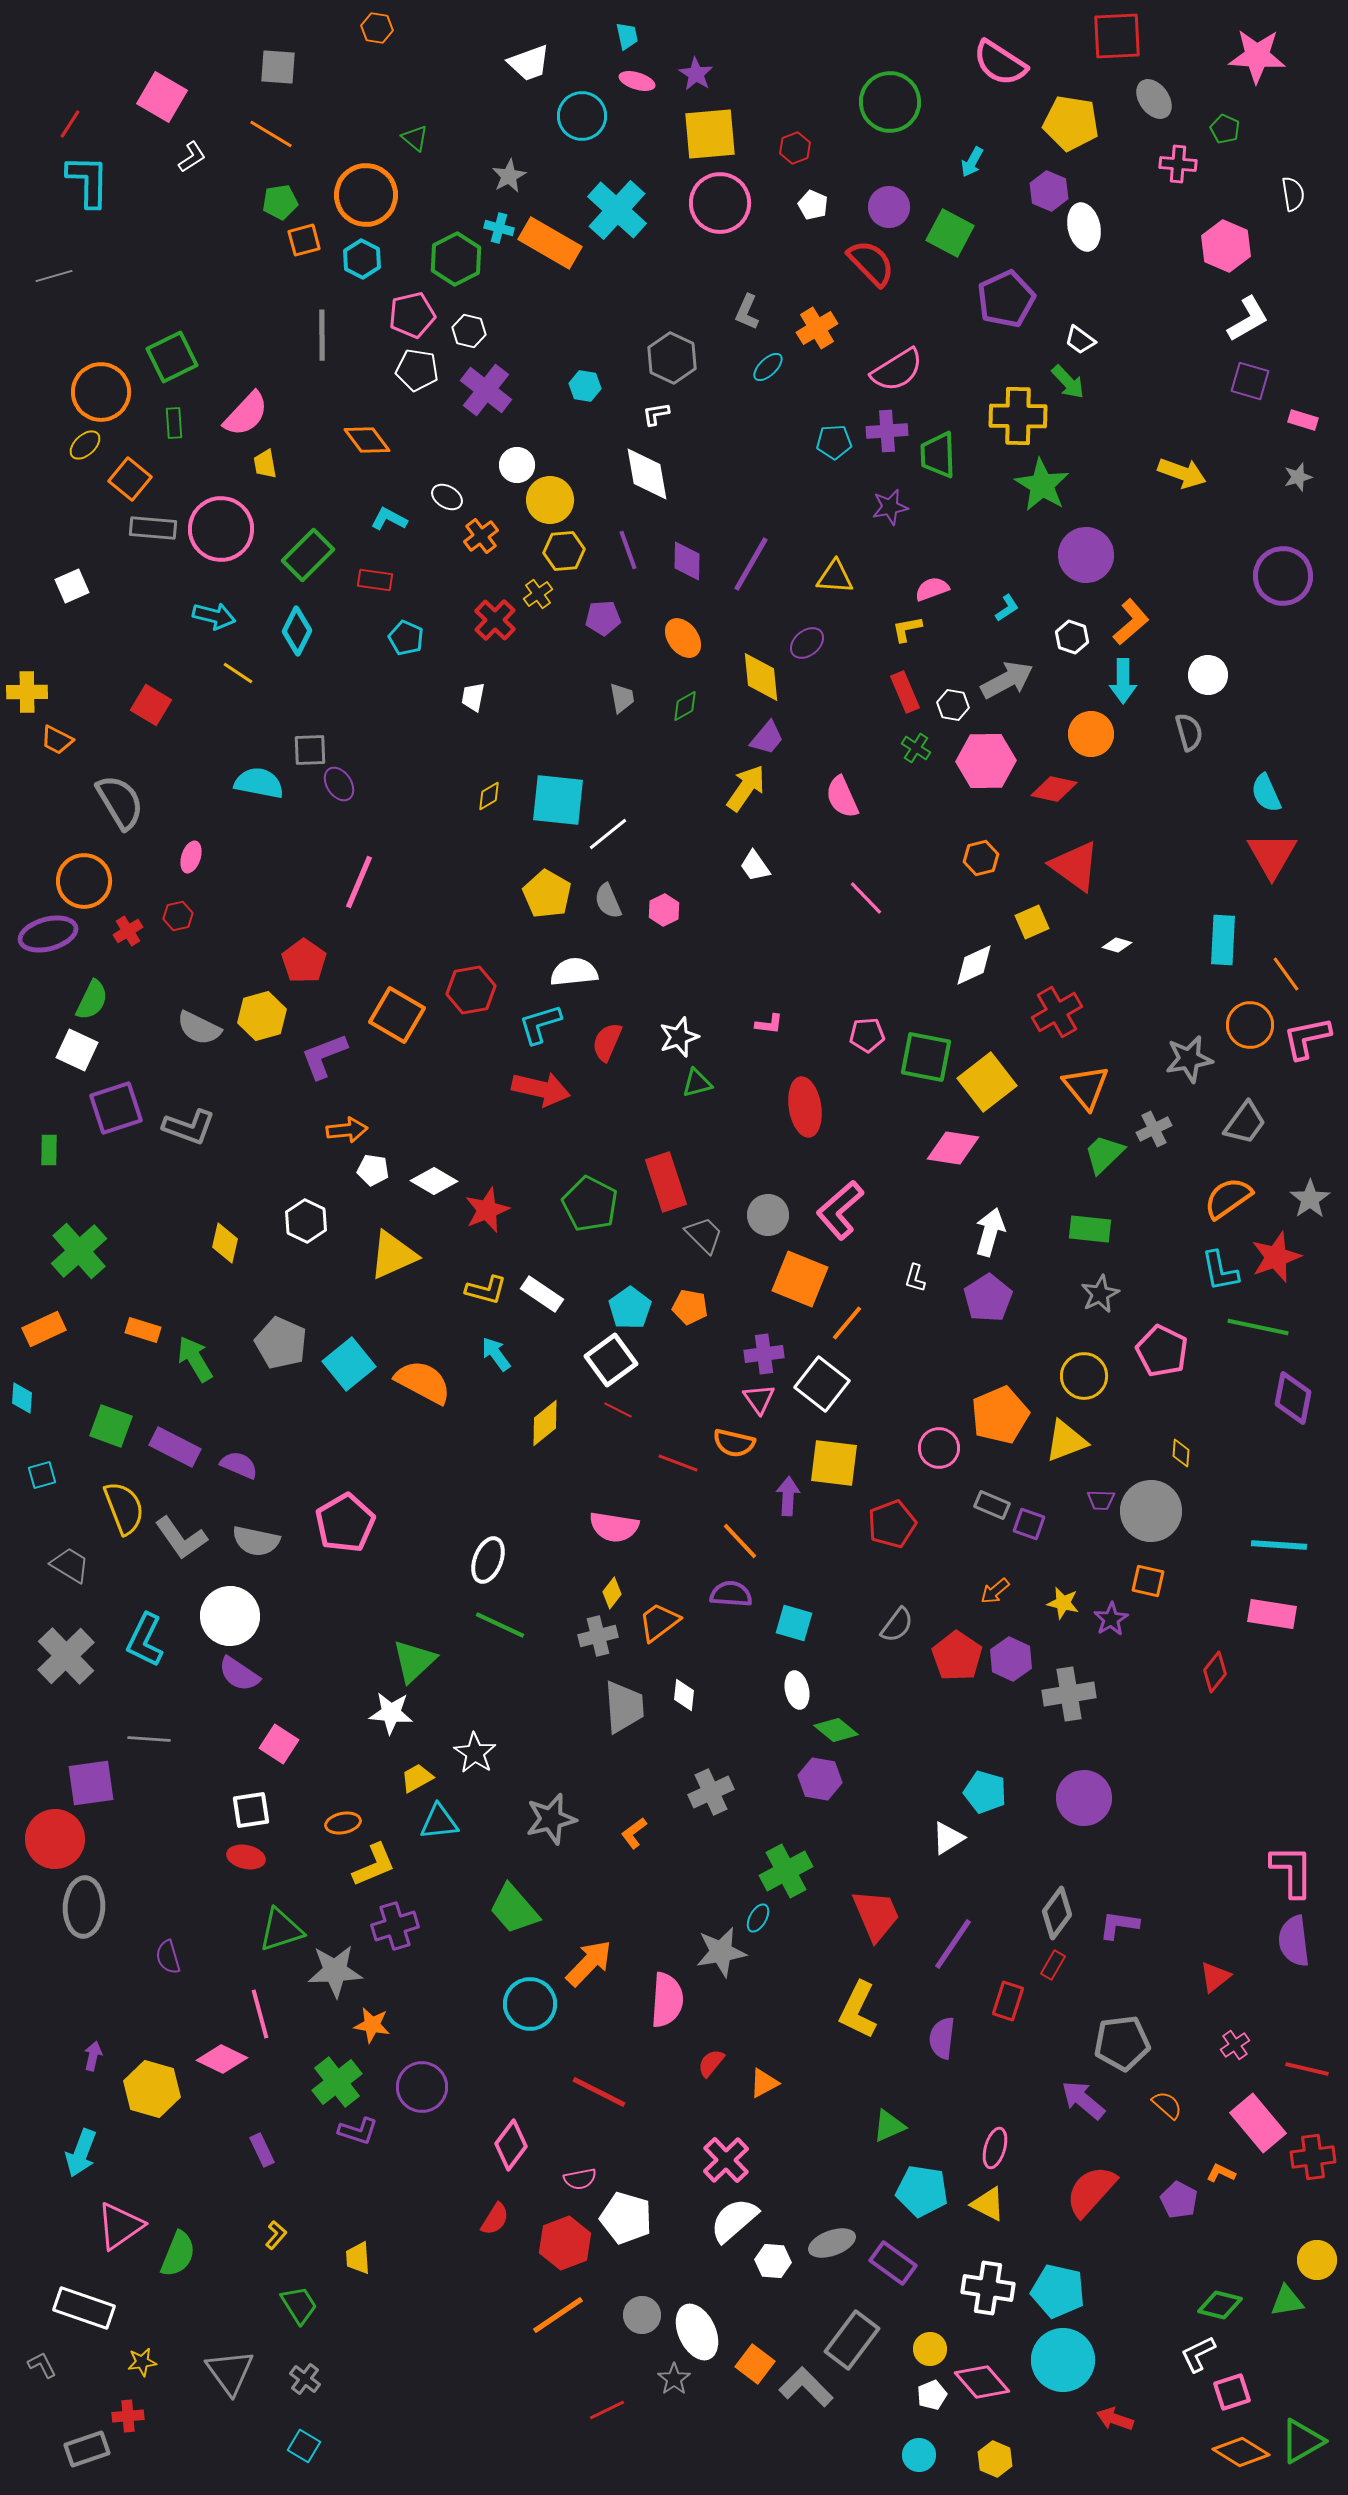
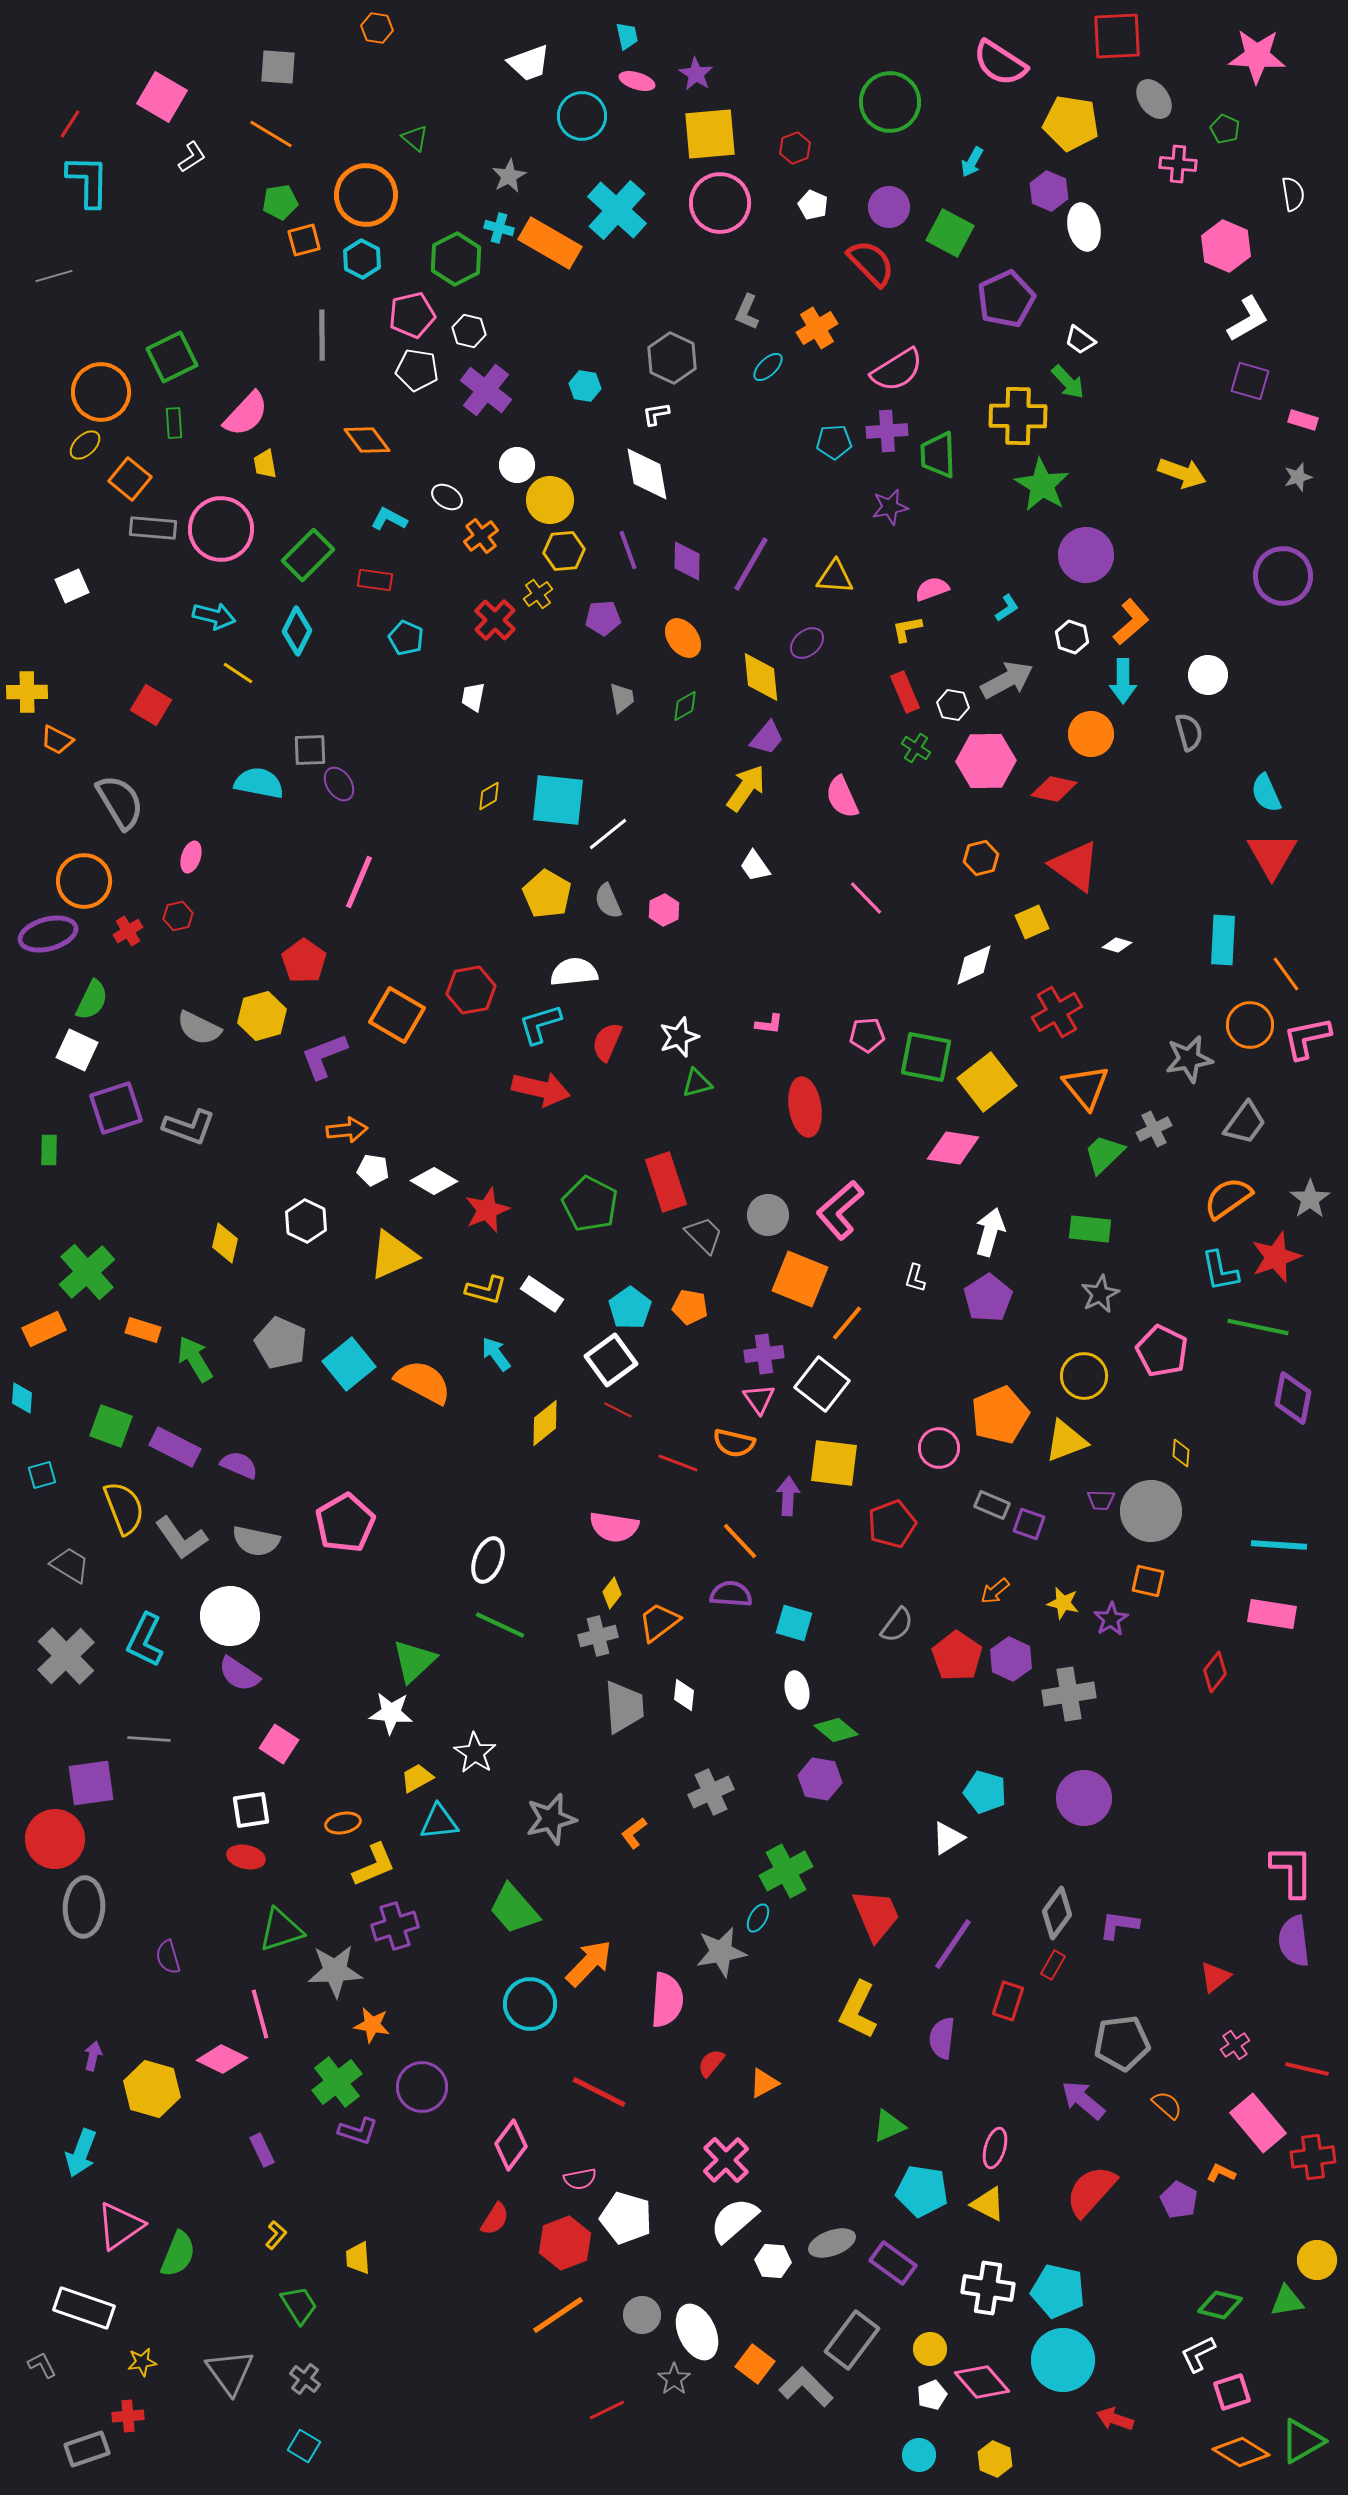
green cross at (79, 1251): moved 8 px right, 21 px down
